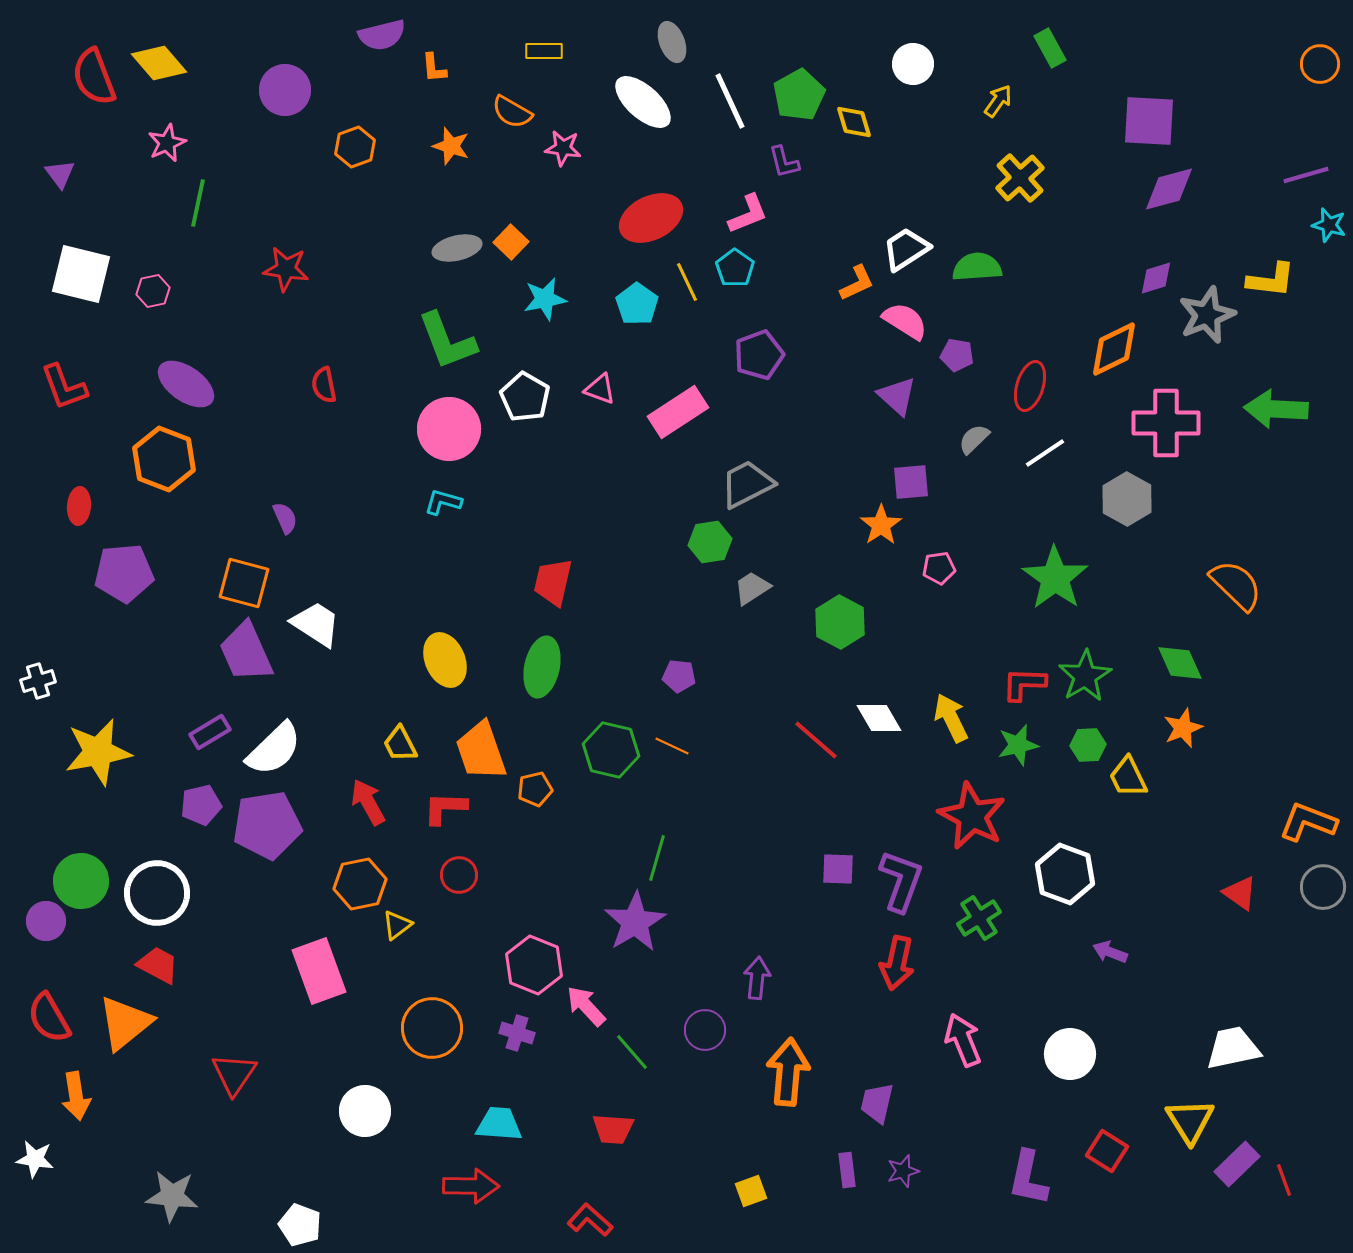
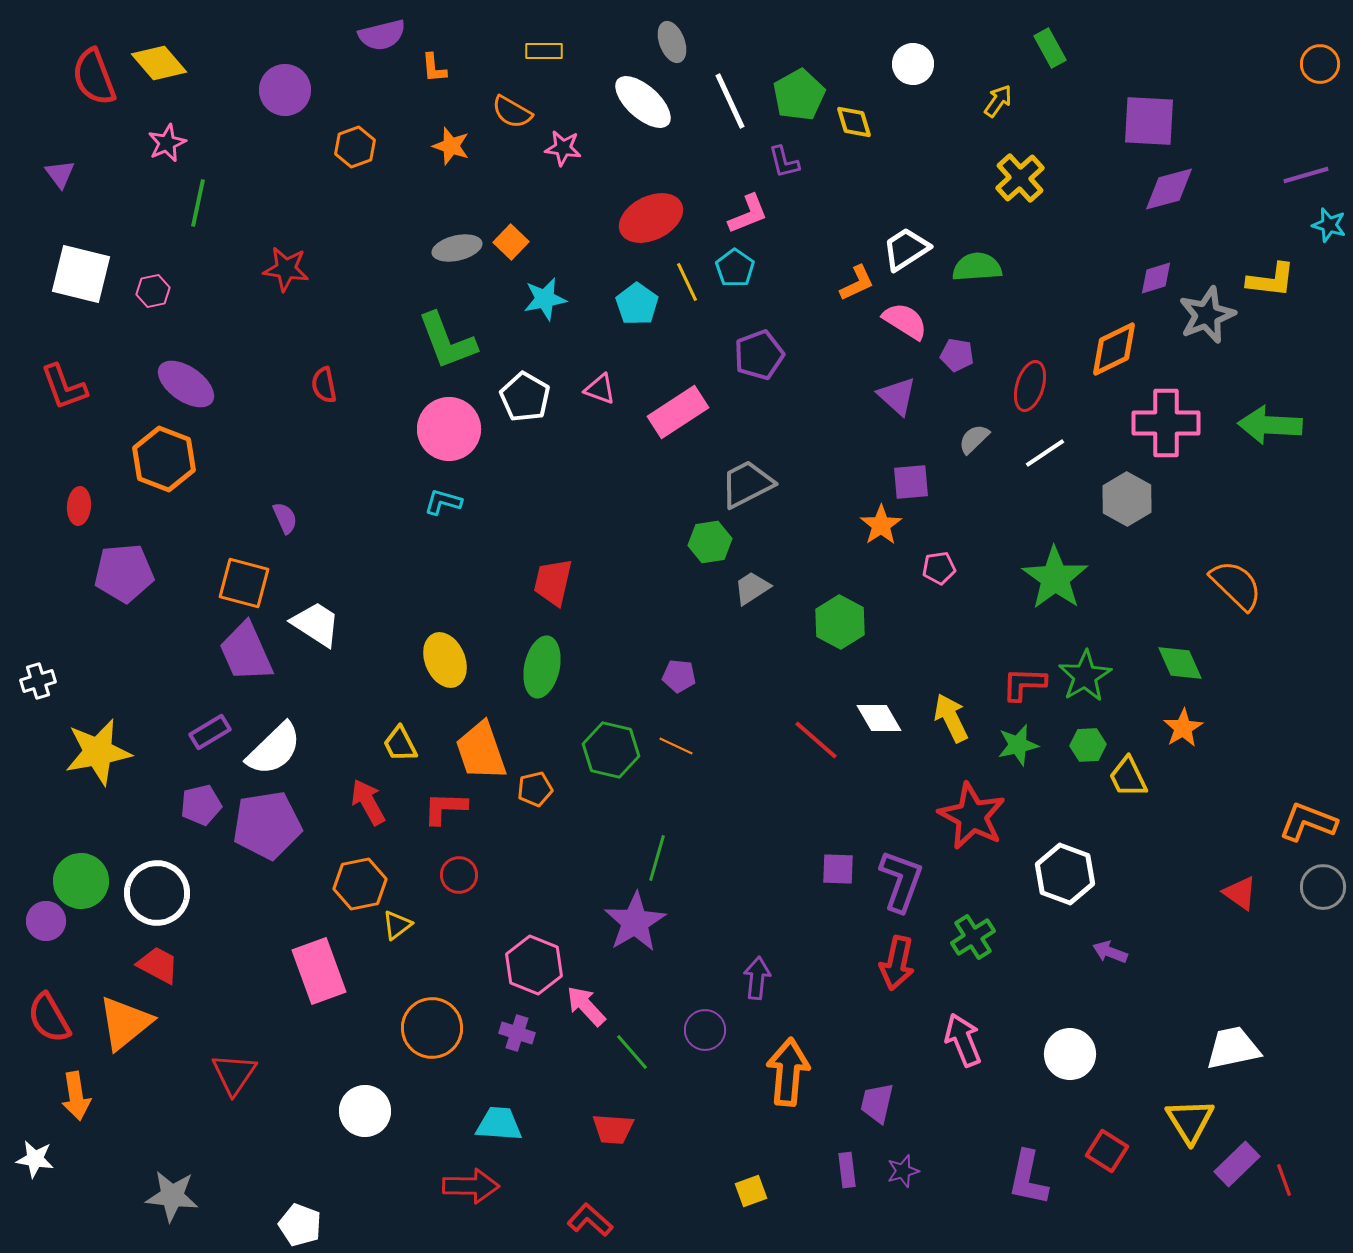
green arrow at (1276, 409): moved 6 px left, 16 px down
orange star at (1183, 728): rotated 9 degrees counterclockwise
orange line at (672, 746): moved 4 px right
green cross at (979, 918): moved 6 px left, 19 px down
